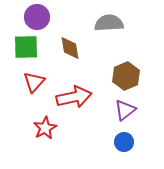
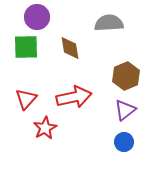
red triangle: moved 8 px left, 17 px down
